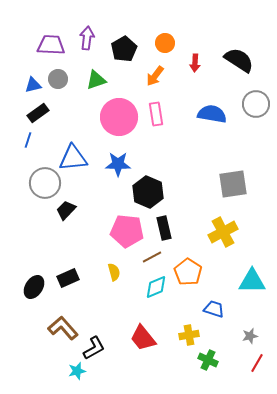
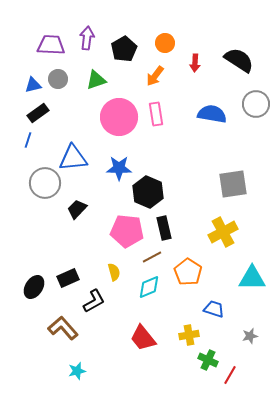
blue star at (118, 164): moved 1 px right, 4 px down
black trapezoid at (66, 210): moved 11 px right, 1 px up
cyan triangle at (252, 281): moved 3 px up
cyan diamond at (156, 287): moved 7 px left
black L-shape at (94, 348): moved 47 px up
red line at (257, 363): moved 27 px left, 12 px down
